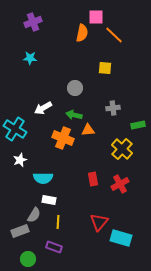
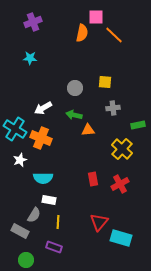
yellow square: moved 14 px down
orange cross: moved 22 px left
gray rectangle: rotated 48 degrees clockwise
green circle: moved 2 px left, 1 px down
